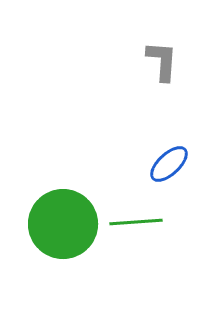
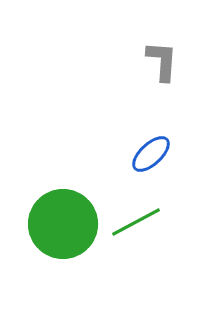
blue ellipse: moved 18 px left, 10 px up
green line: rotated 24 degrees counterclockwise
